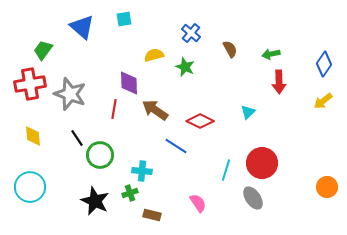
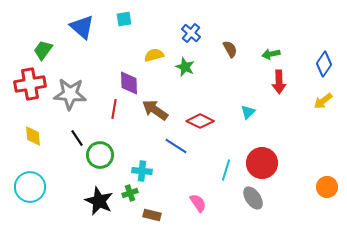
gray star: rotated 16 degrees counterclockwise
black star: moved 4 px right
